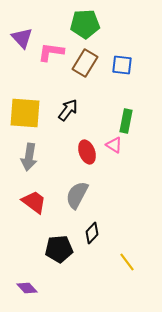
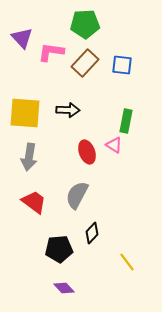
brown rectangle: rotated 12 degrees clockwise
black arrow: rotated 55 degrees clockwise
purple diamond: moved 37 px right
